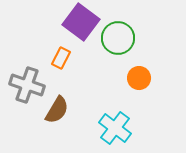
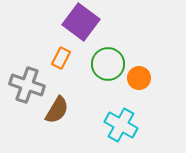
green circle: moved 10 px left, 26 px down
cyan cross: moved 6 px right, 3 px up; rotated 8 degrees counterclockwise
